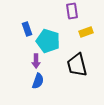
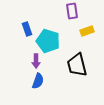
yellow rectangle: moved 1 px right, 1 px up
